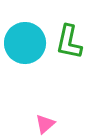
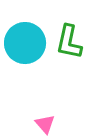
pink triangle: rotated 30 degrees counterclockwise
